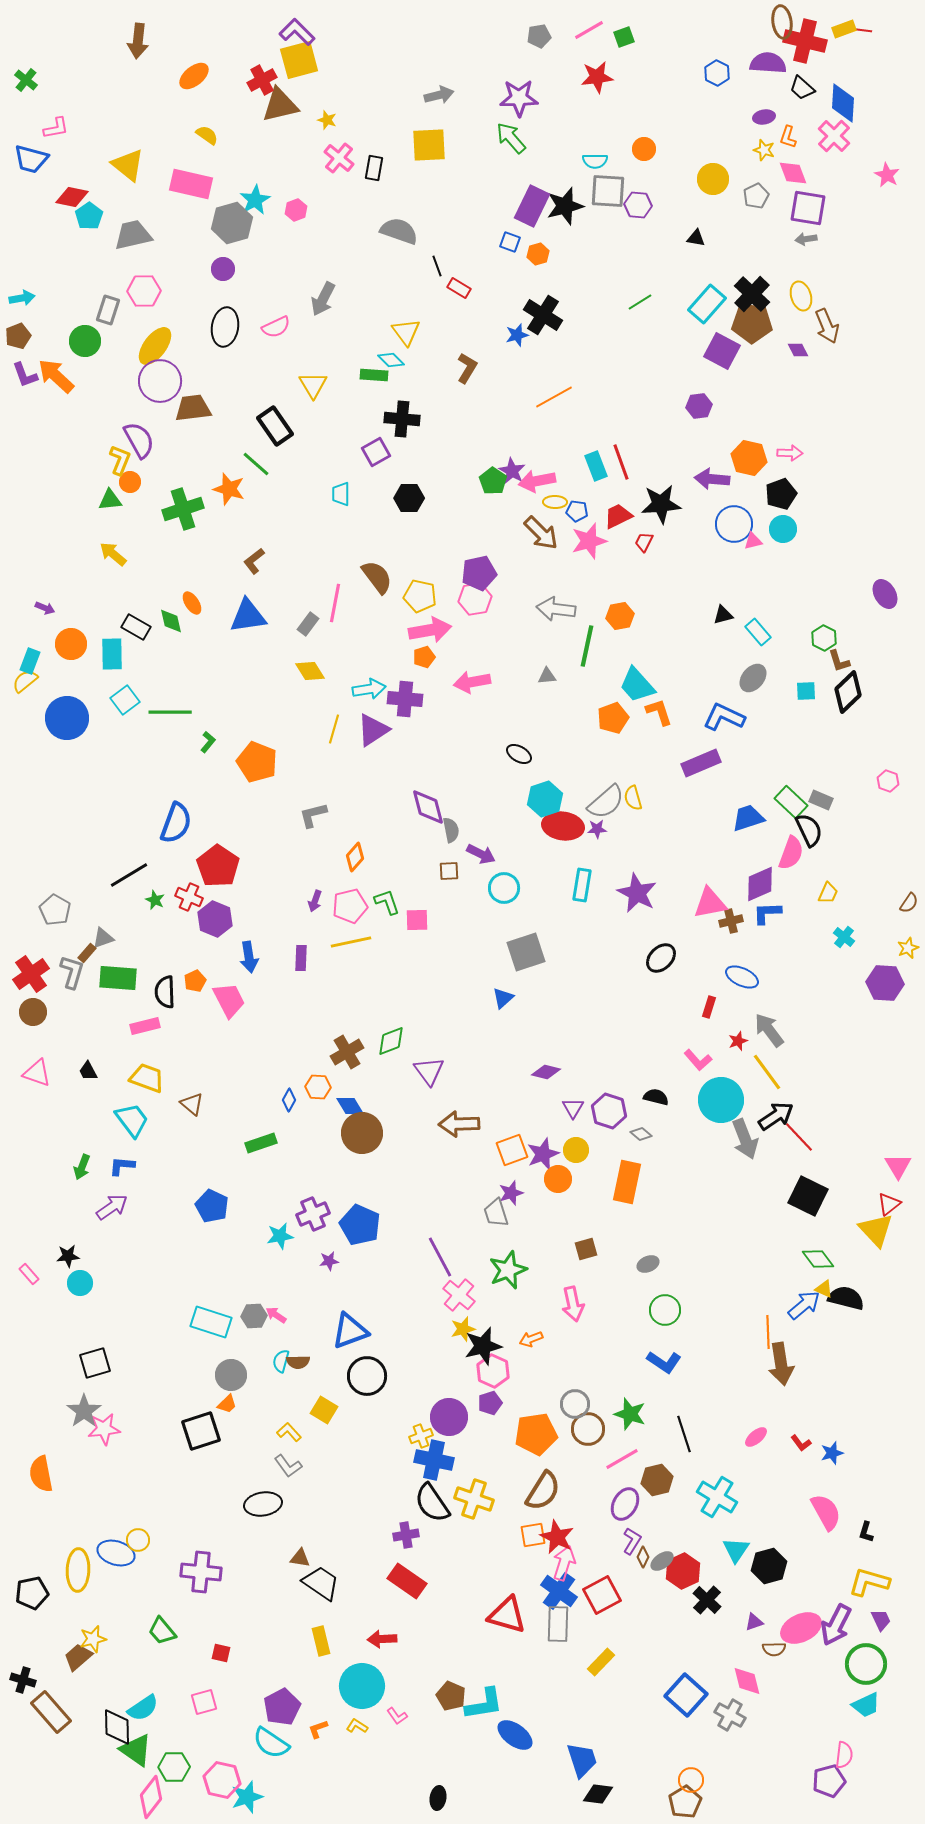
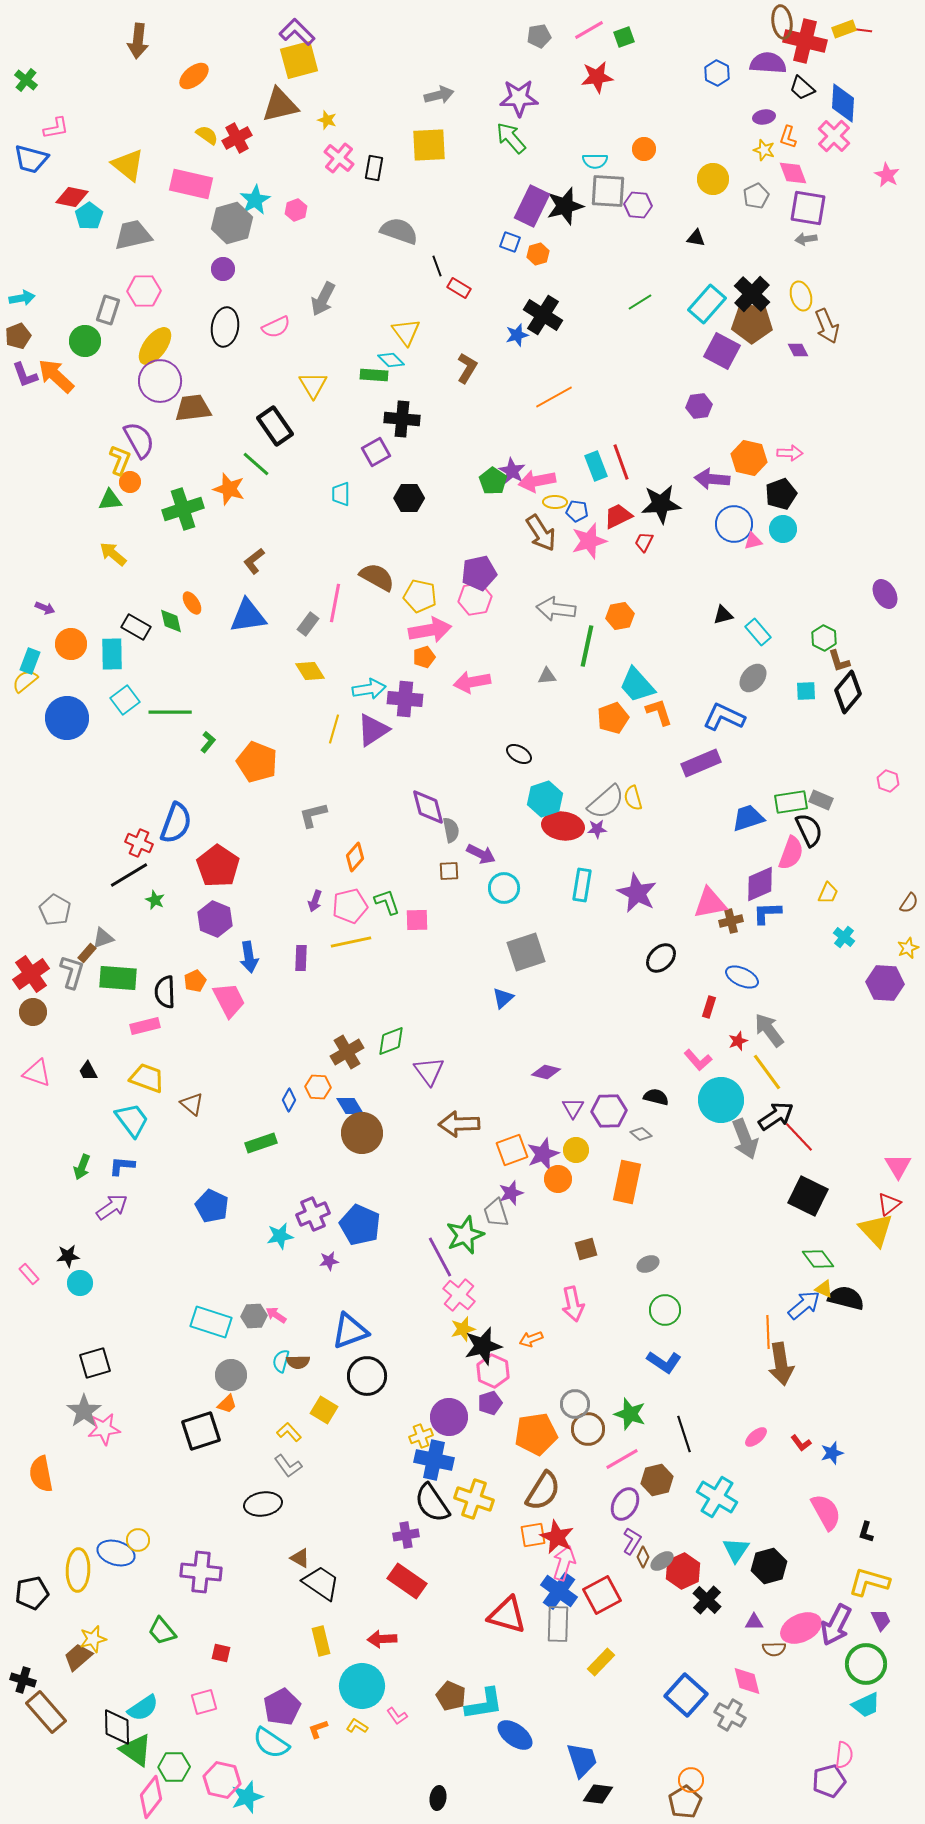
red cross at (262, 80): moved 25 px left, 58 px down
brown arrow at (541, 533): rotated 12 degrees clockwise
brown semicircle at (377, 577): rotated 24 degrees counterclockwise
black diamond at (848, 692): rotated 6 degrees counterclockwise
green rectangle at (791, 802): rotated 52 degrees counterclockwise
red cross at (189, 897): moved 50 px left, 54 px up
purple hexagon at (609, 1111): rotated 20 degrees counterclockwise
green star at (508, 1270): moved 43 px left, 35 px up
brown triangle at (300, 1558): rotated 20 degrees clockwise
purple triangle at (754, 1622): rotated 18 degrees clockwise
brown rectangle at (51, 1712): moved 5 px left
